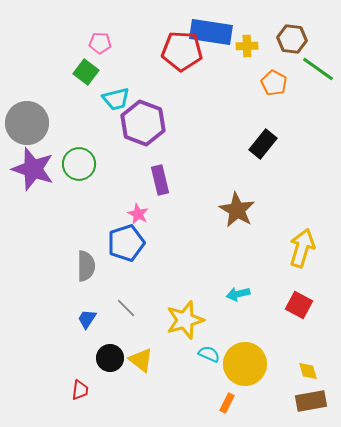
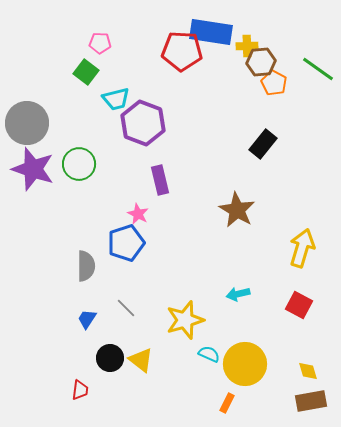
brown hexagon: moved 31 px left, 23 px down; rotated 12 degrees counterclockwise
